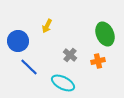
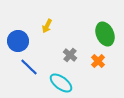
orange cross: rotated 32 degrees counterclockwise
cyan ellipse: moved 2 px left; rotated 10 degrees clockwise
